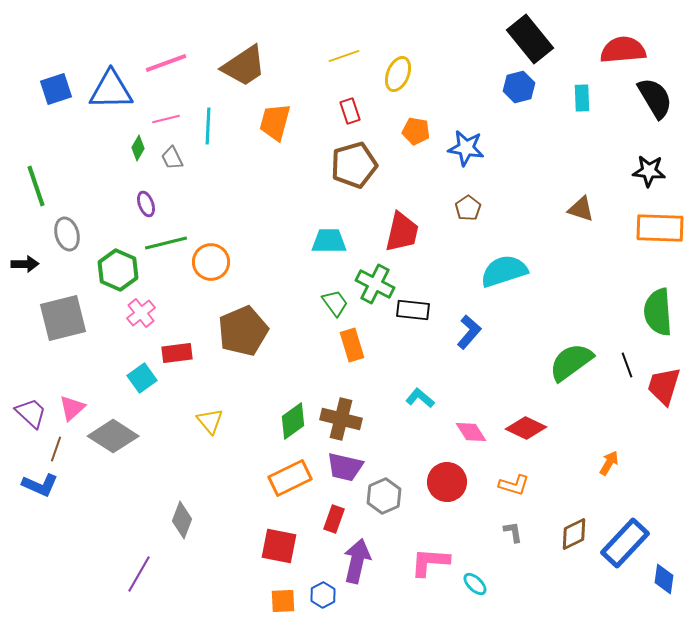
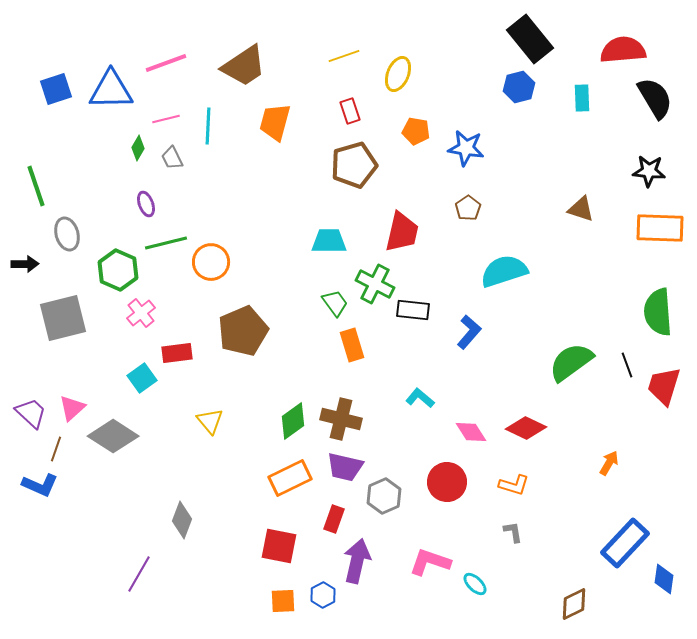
brown diamond at (574, 534): moved 70 px down
pink L-shape at (430, 562): rotated 15 degrees clockwise
